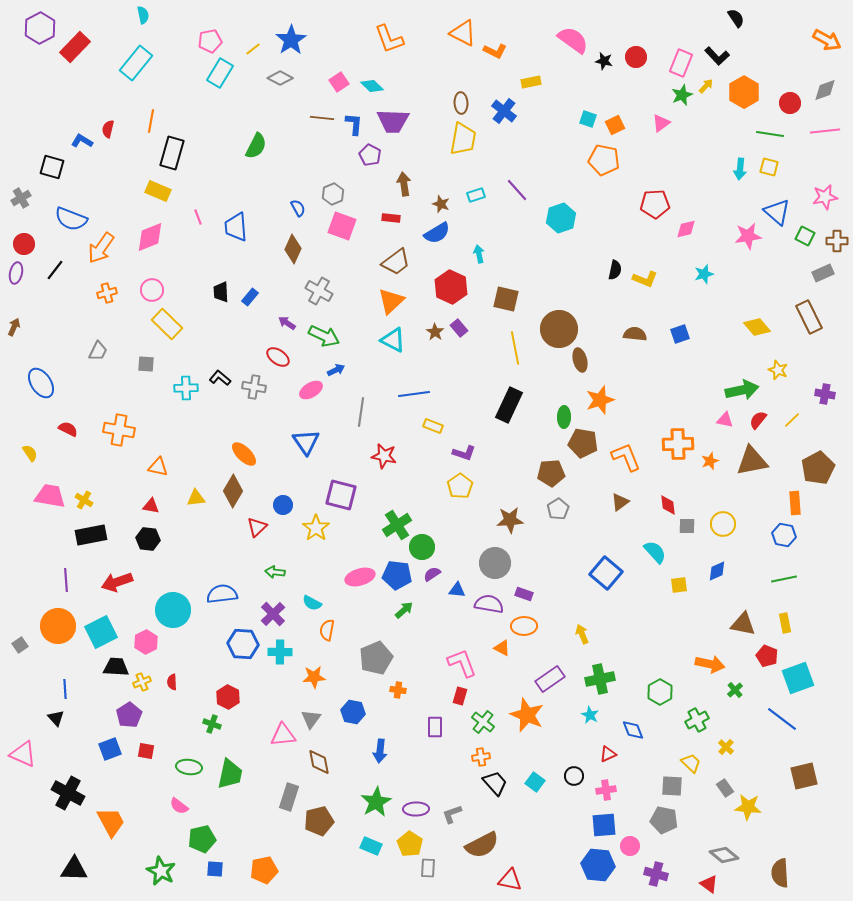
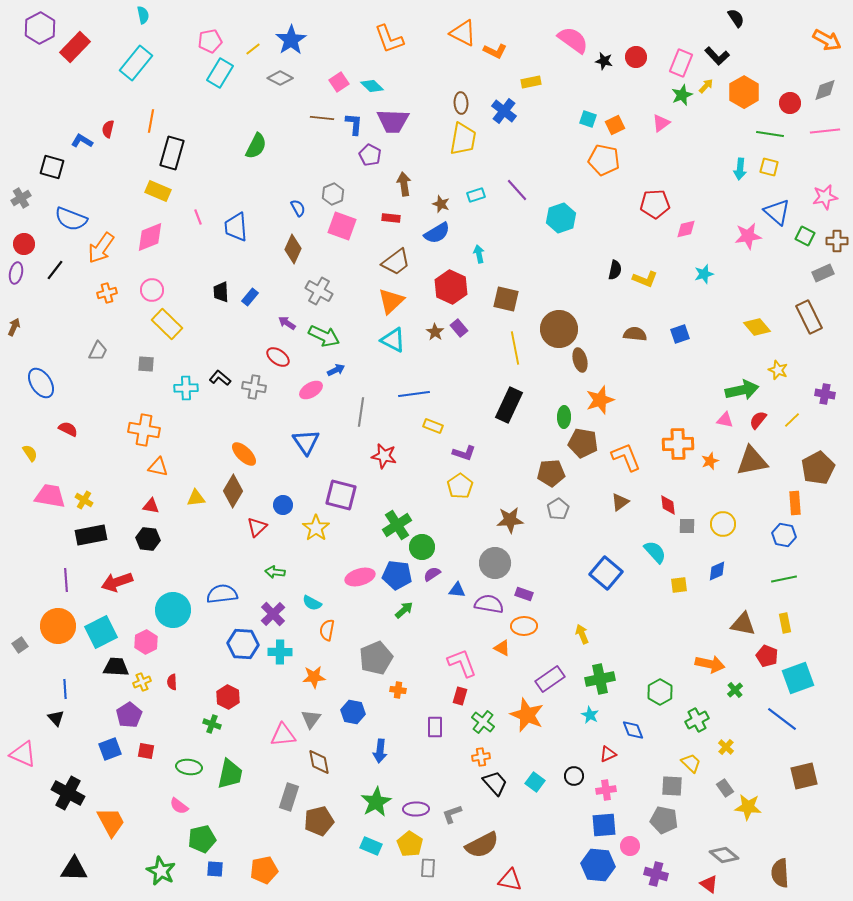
orange cross at (119, 430): moved 25 px right
